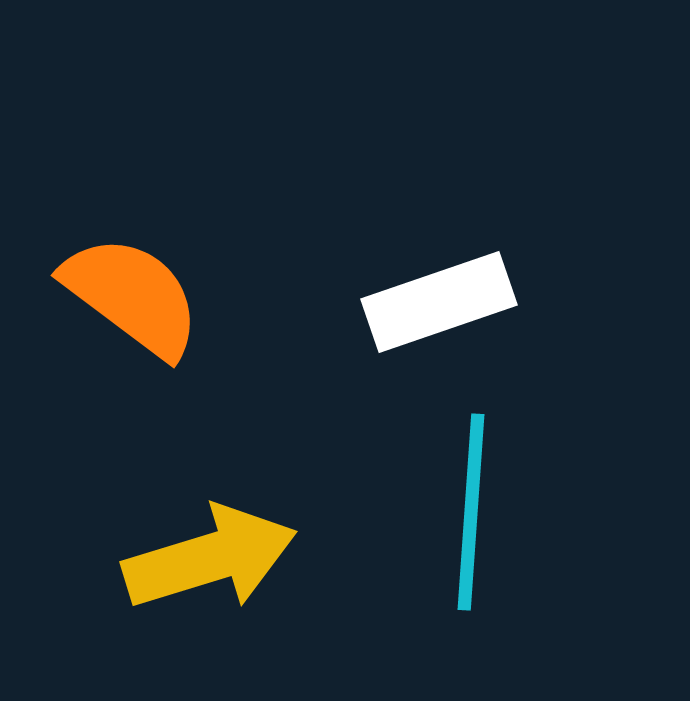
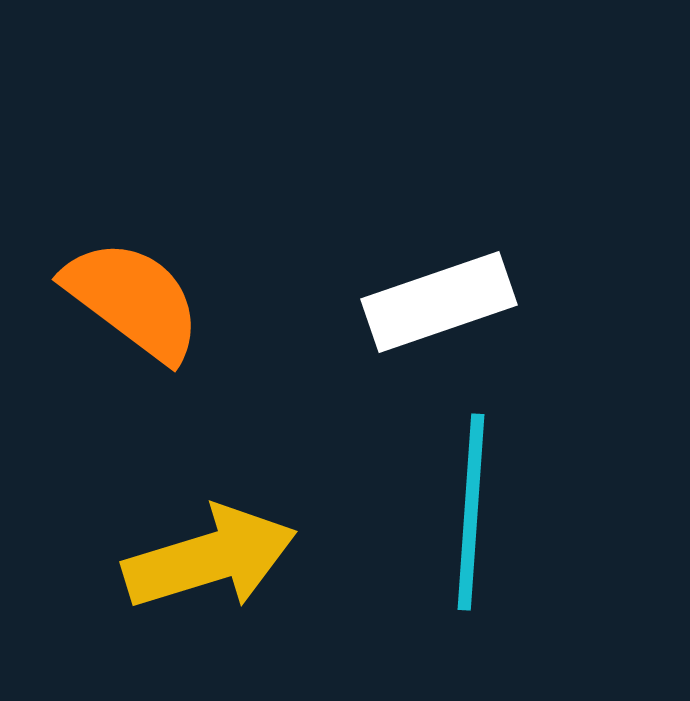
orange semicircle: moved 1 px right, 4 px down
